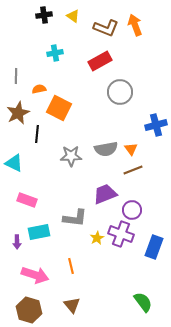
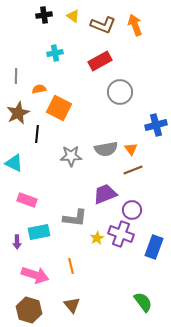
brown L-shape: moved 3 px left, 3 px up
